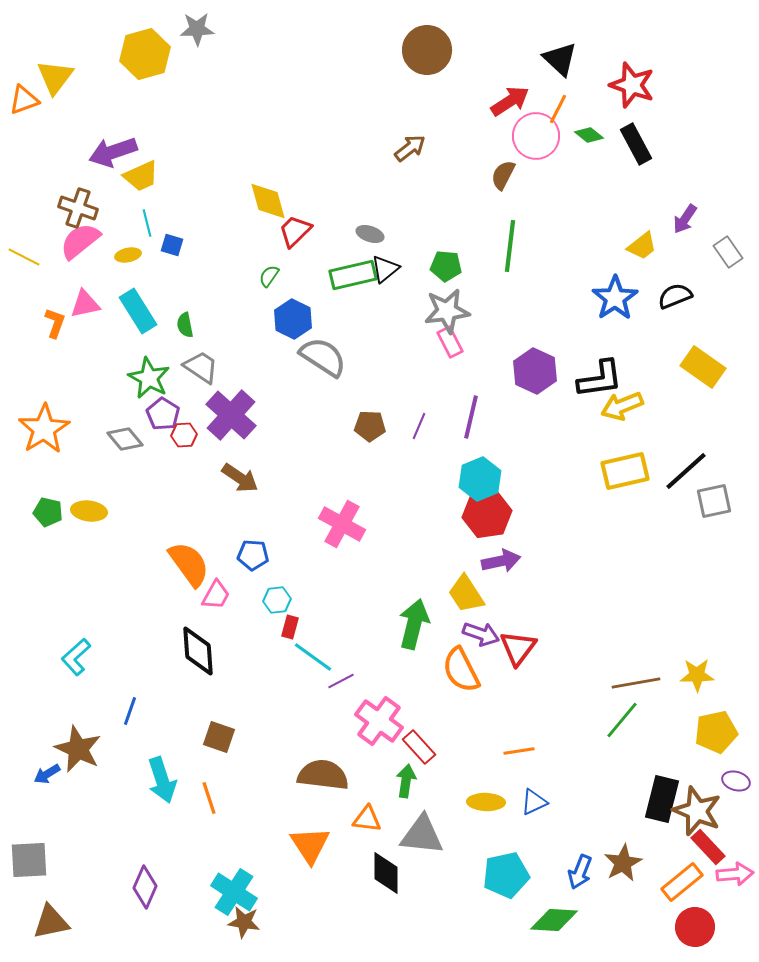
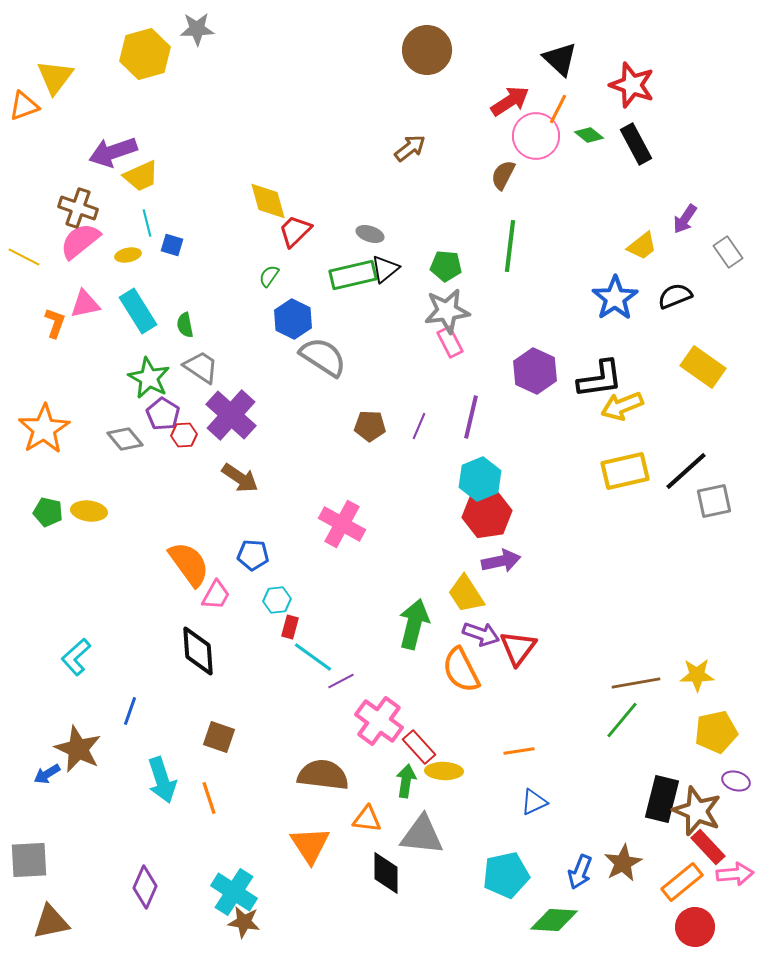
orange triangle at (24, 100): moved 6 px down
yellow ellipse at (486, 802): moved 42 px left, 31 px up
